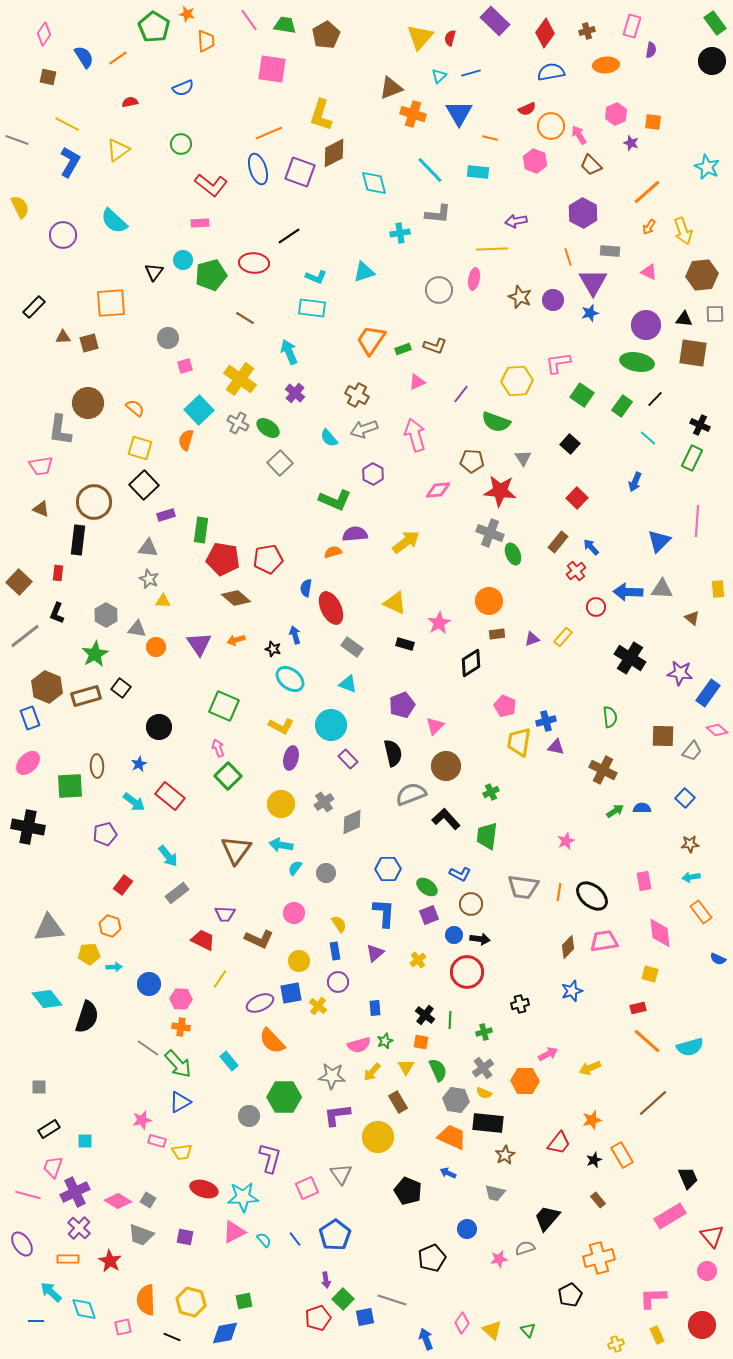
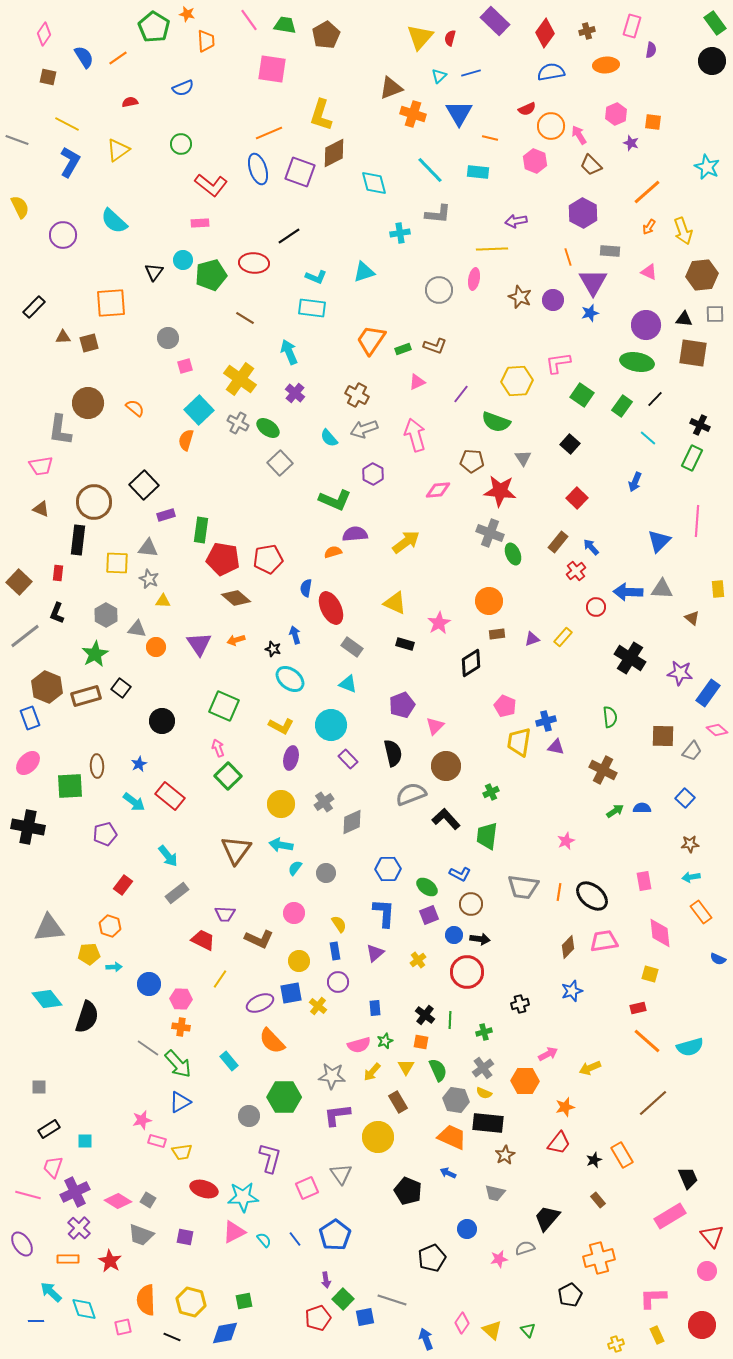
yellow square at (140, 448): moved 23 px left, 115 px down; rotated 15 degrees counterclockwise
black circle at (159, 727): moved 3 px right, 6 px up
orange star at (592, 1120): moved 27 px left, 13 px up
